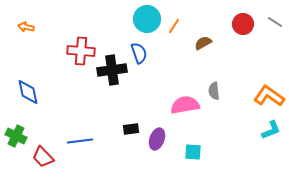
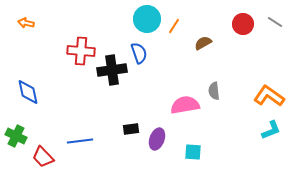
orange arrow: moved 4 px up
